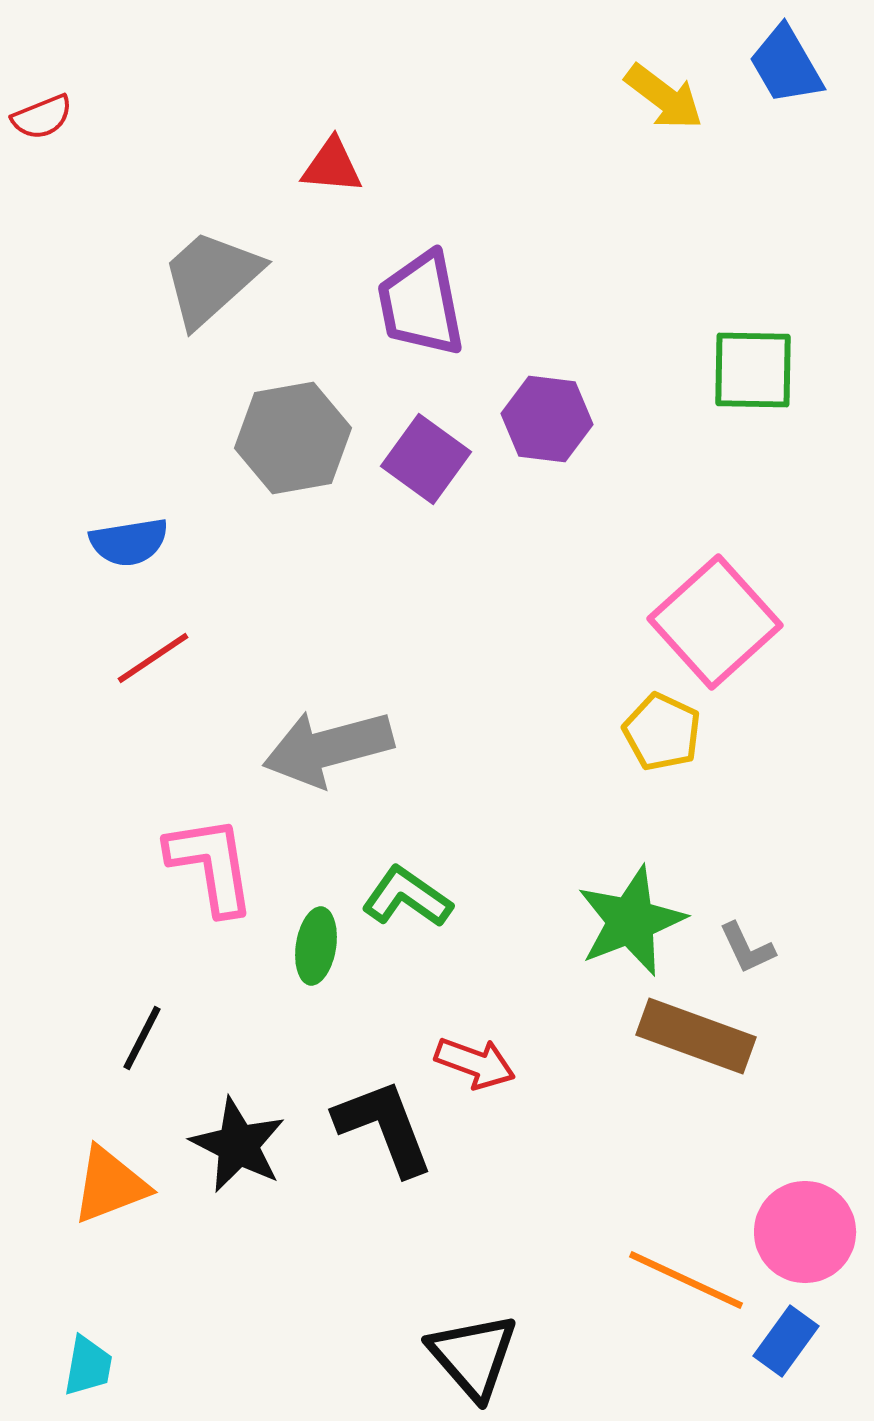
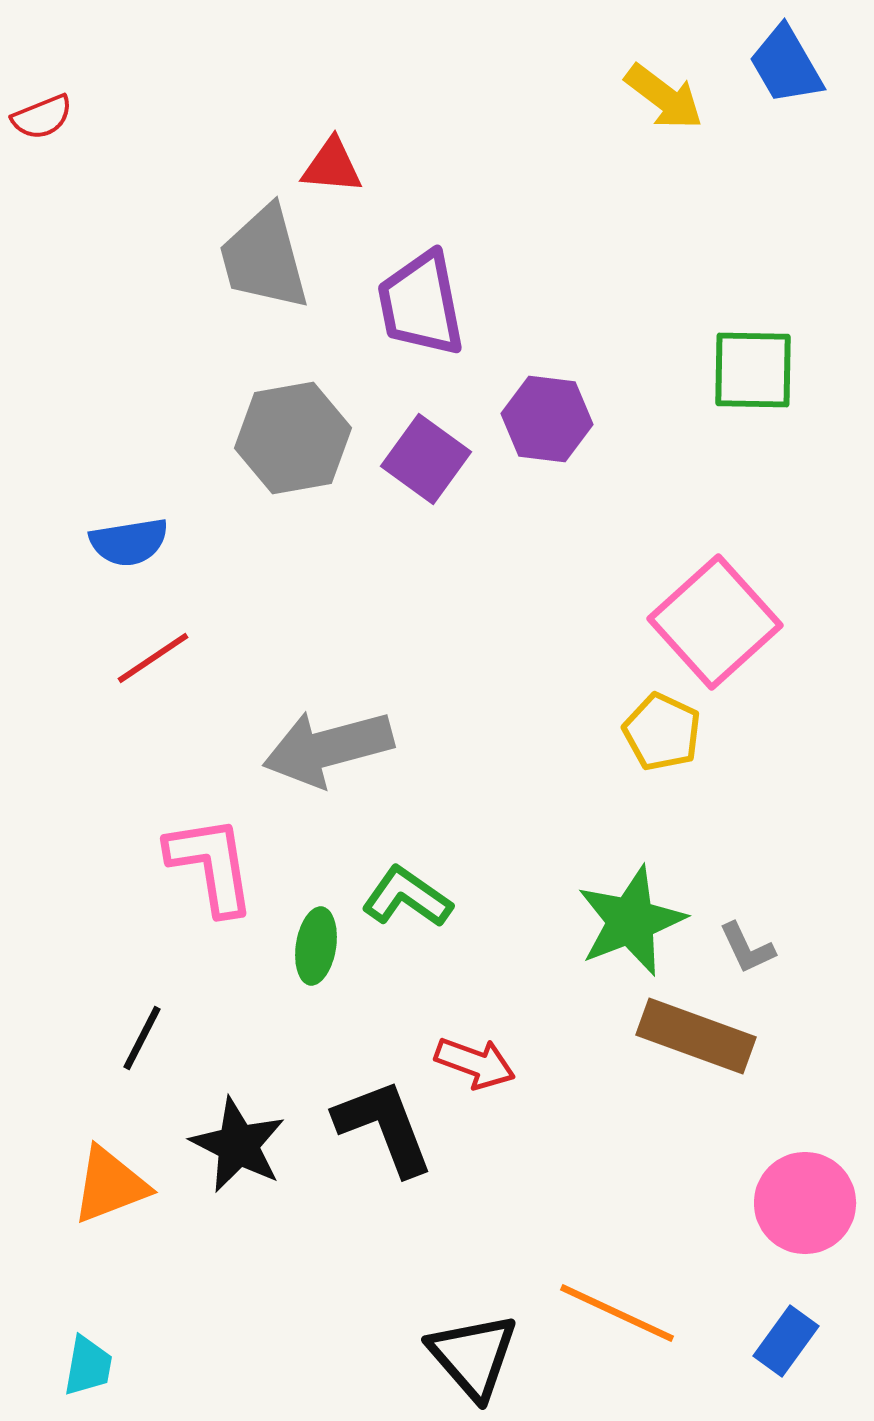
gray trapezoid: moved 53 px right, 20 px up; rotated 63 degrees counterclockwise
pink circle: moved 29 px up
orange line: moved 69 px left, 33 px down
